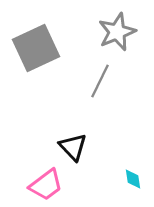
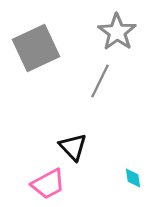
gray star: rotated 15 degrees counterclockwise
cyan diamond: moved 1 px up
pink trapezoid: moved 2 px right, 1 px up; rotated 9 degrees clockwise
